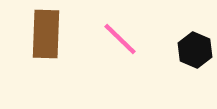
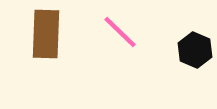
pink line: moved 7 px up
